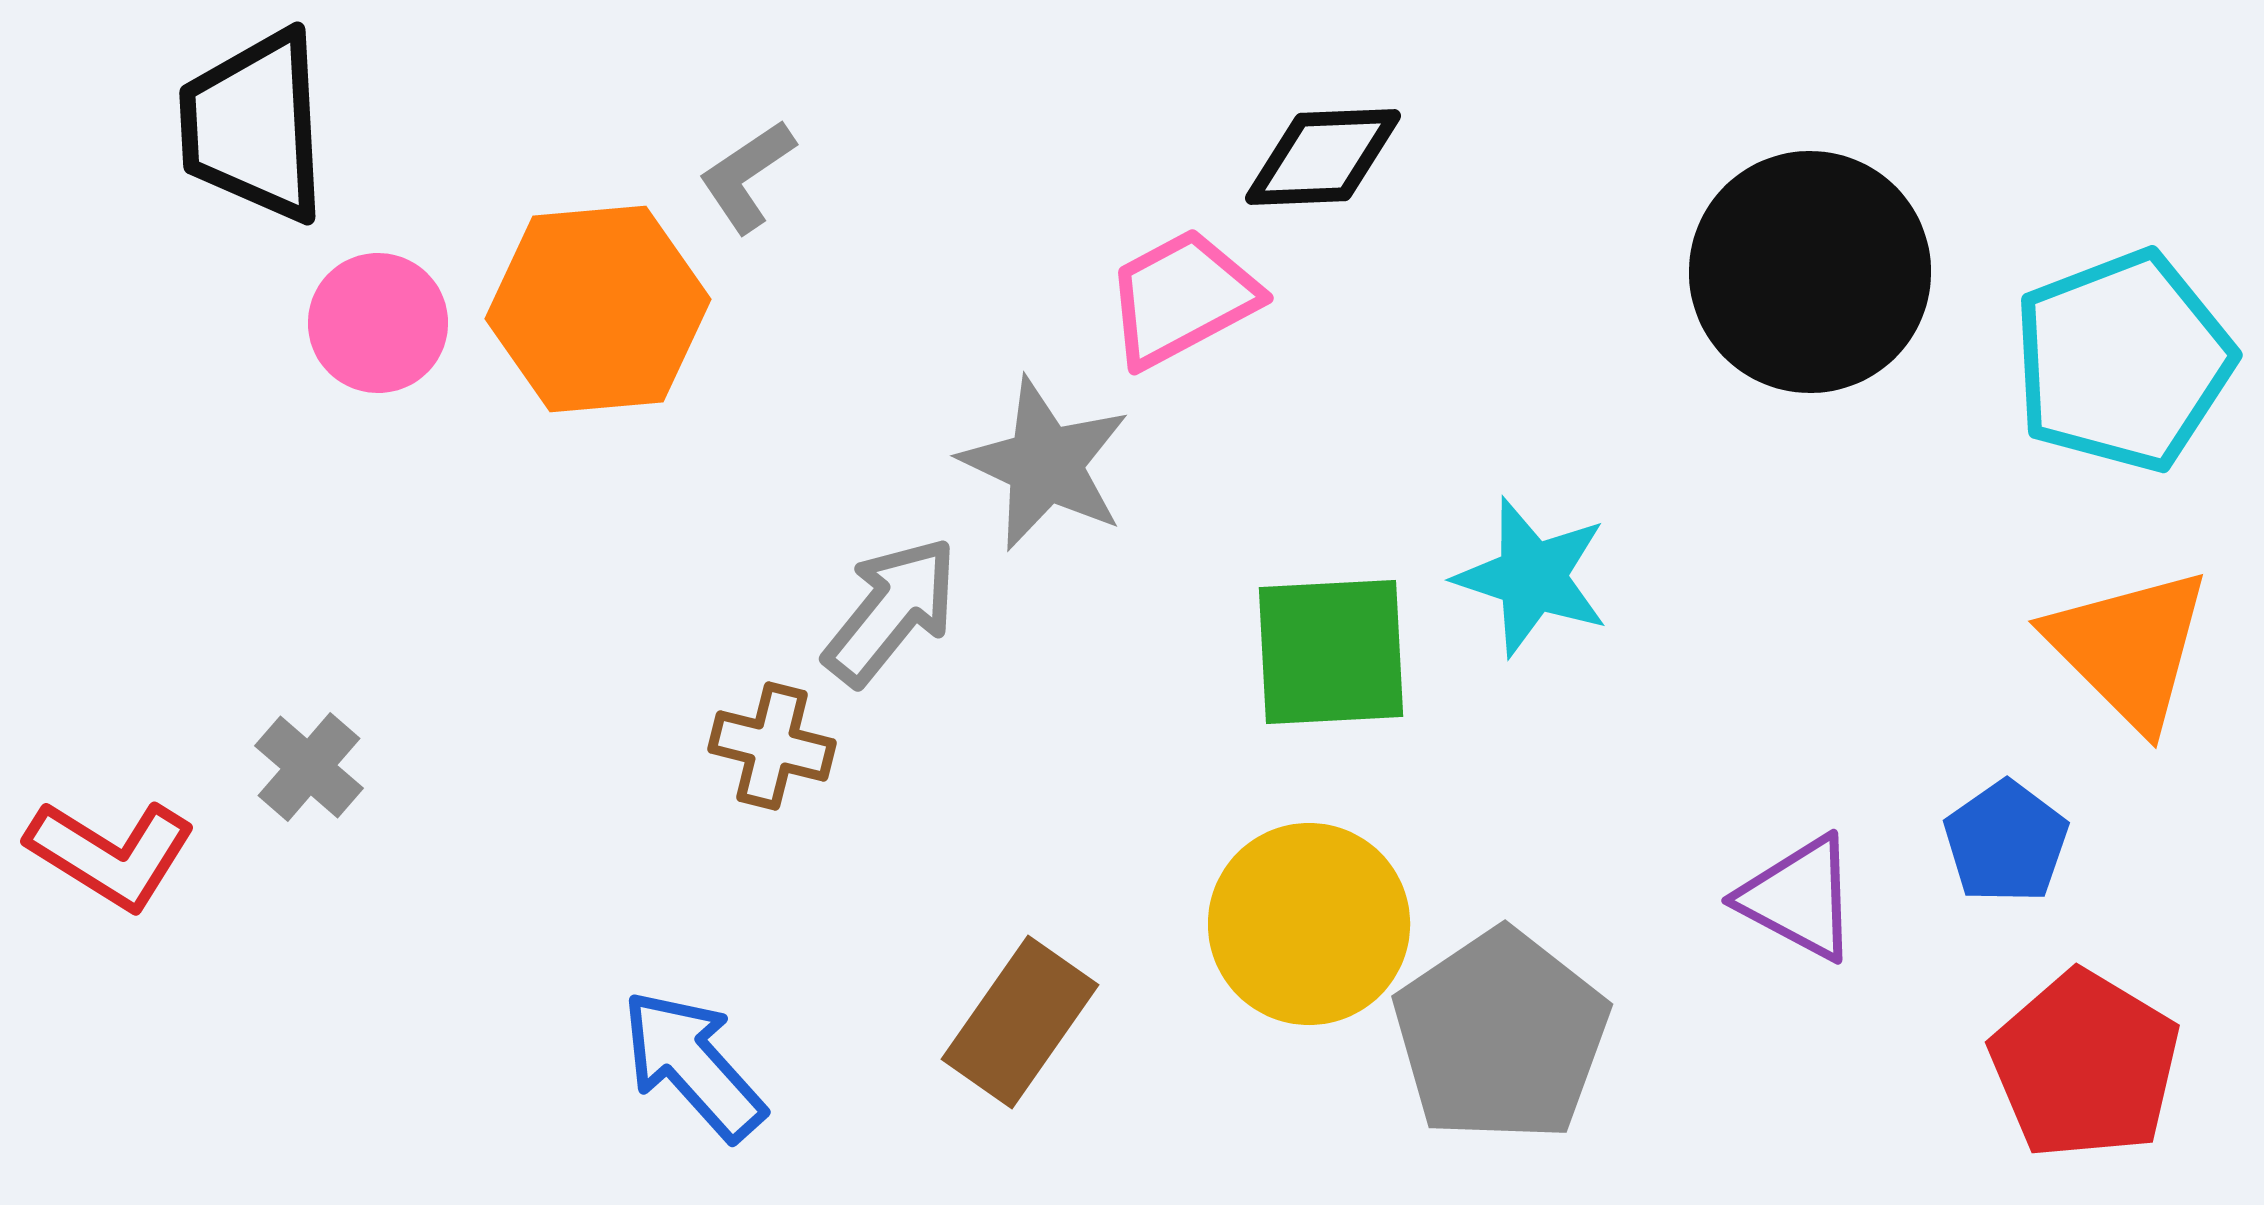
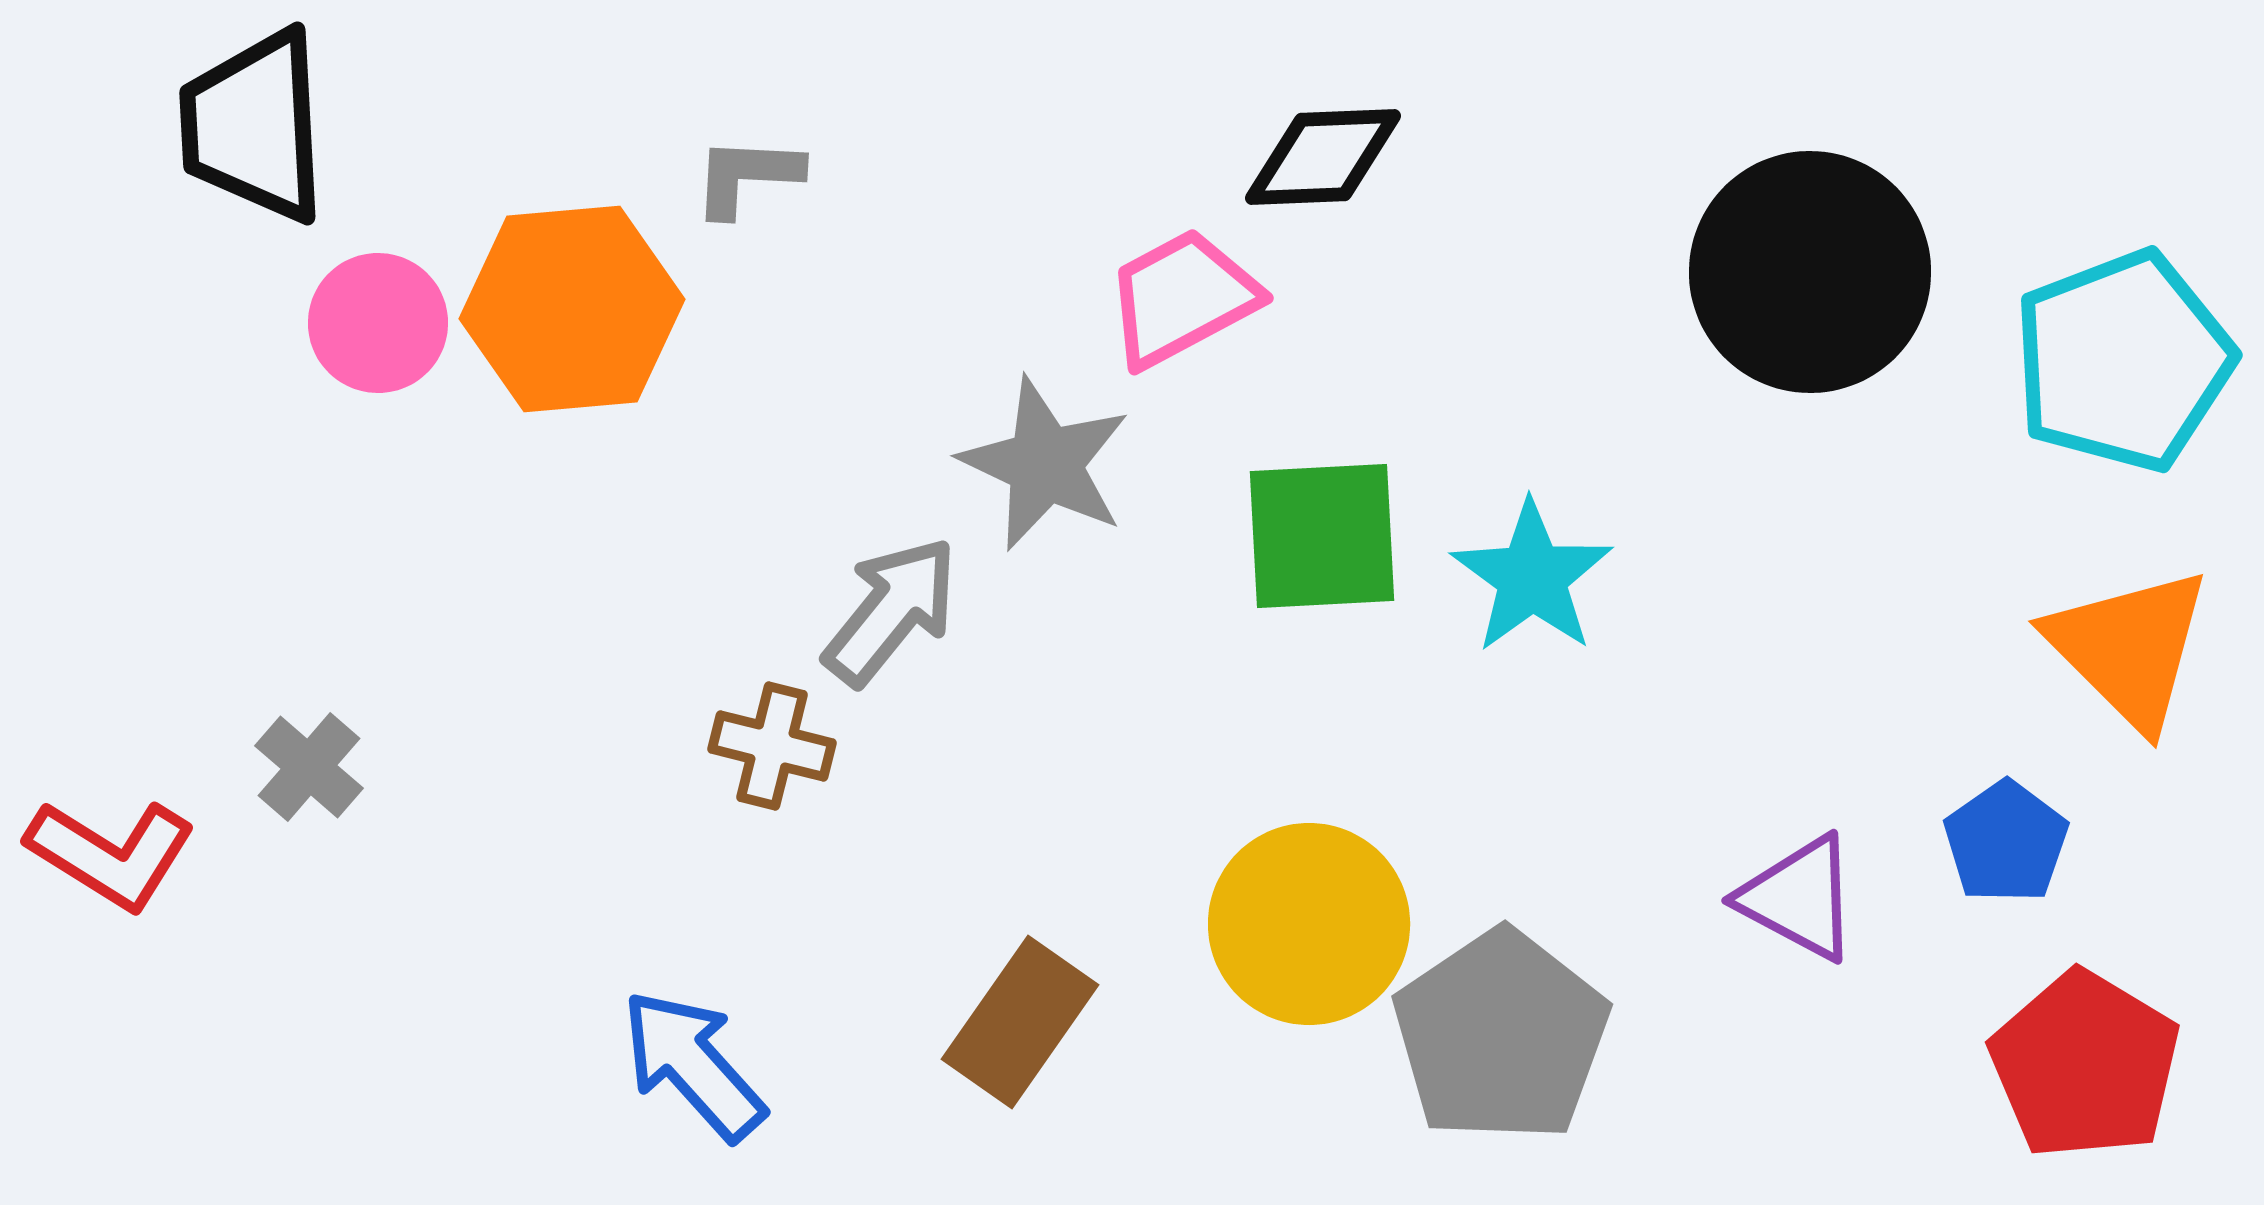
gray L-shape: rotated 37 degrees clockwise
orange hexagon: moved 26 px left
cyan star: rotated 18 degrees clockwise
green square: moved 9 px left, 116 px up
